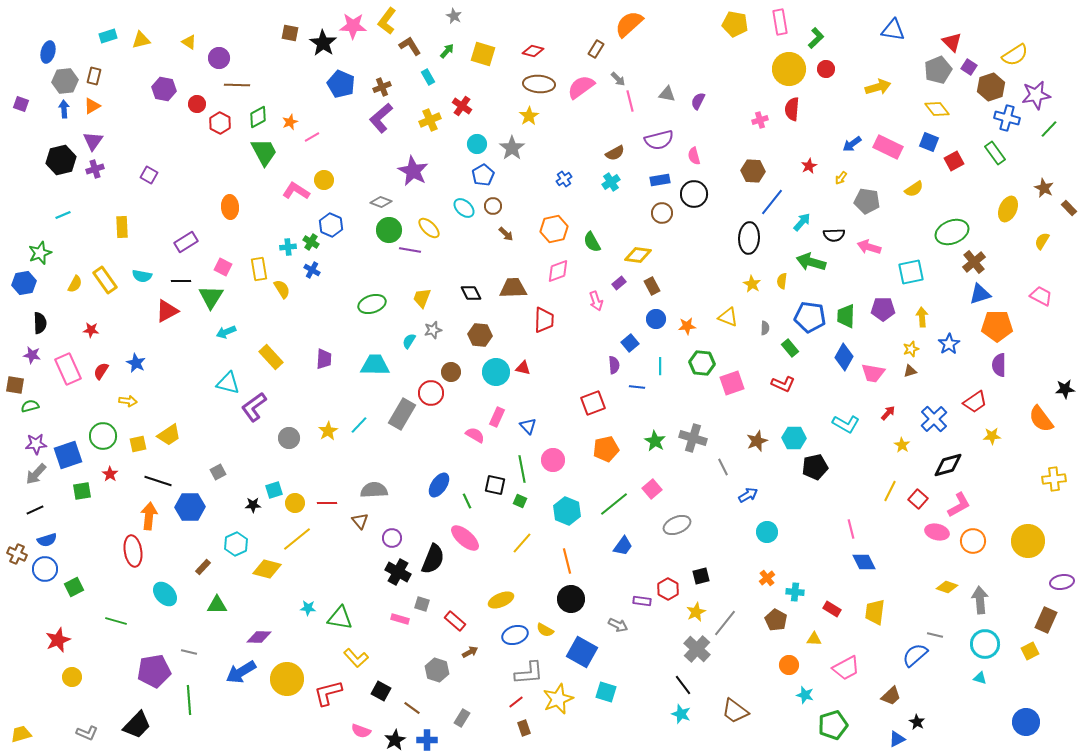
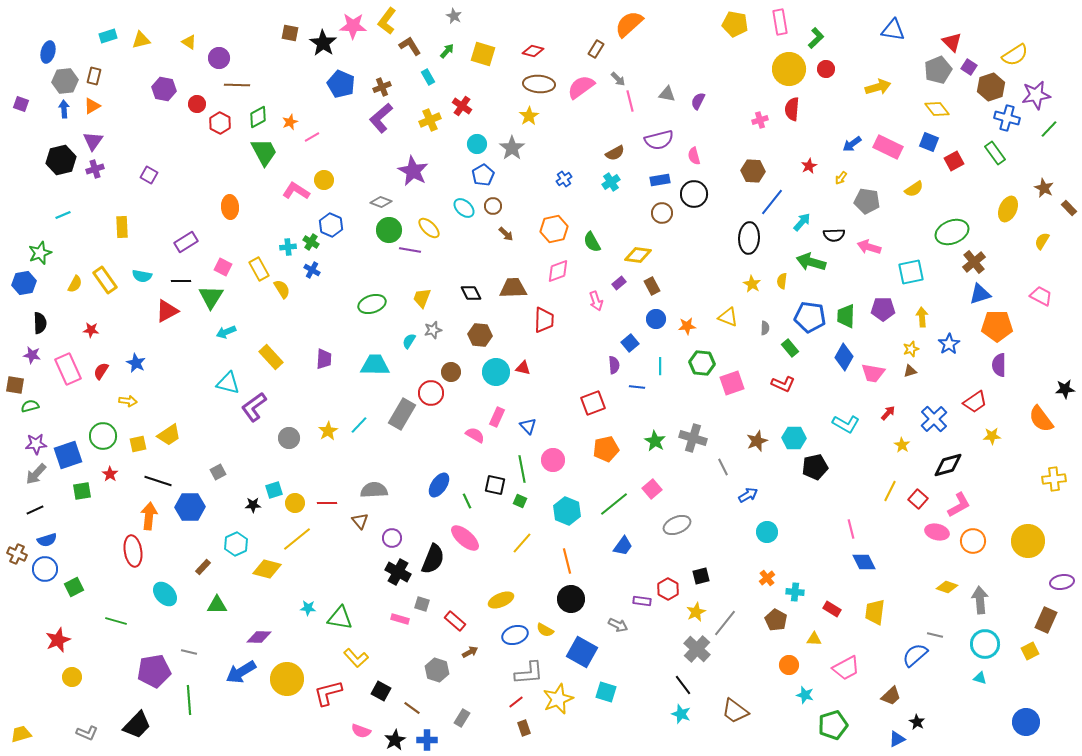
yellow rectangle at (259, 269): rotated 20 degrees counterclockwise
